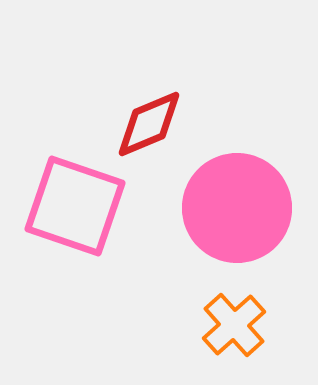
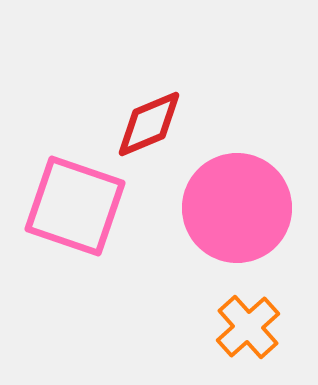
orange cross: moved 14 px right, 2 px down
